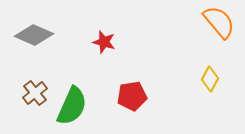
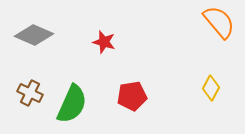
yellow diamond: moved 1 px right, 9 px down
brown cross: moved 5 px left; rotated 25 degrees counterclockwise
green semicircle: moved 2 px up
